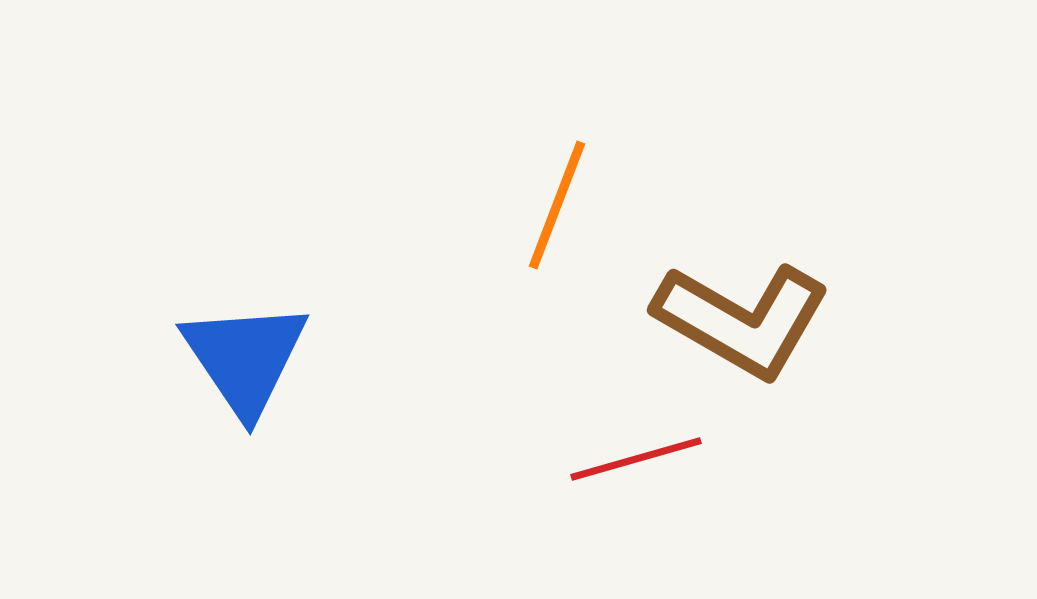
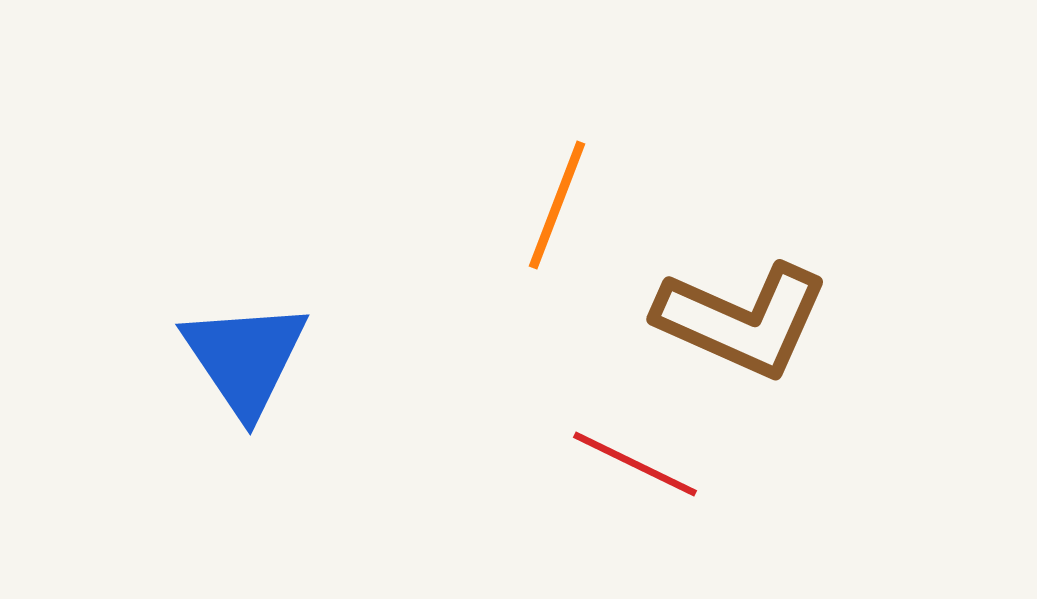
brown L-shape: rotated 6 degrees counterclockwise
red line: moved 1 px left, 5 px down; rotated 42 degrees clockwise
